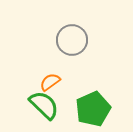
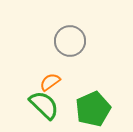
gray circle: moved 2 px left, 1 px down
